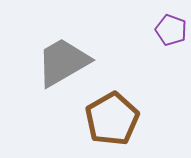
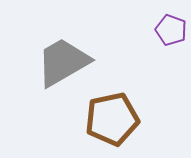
brown pentagon: rotated 18 degrees clockwise
